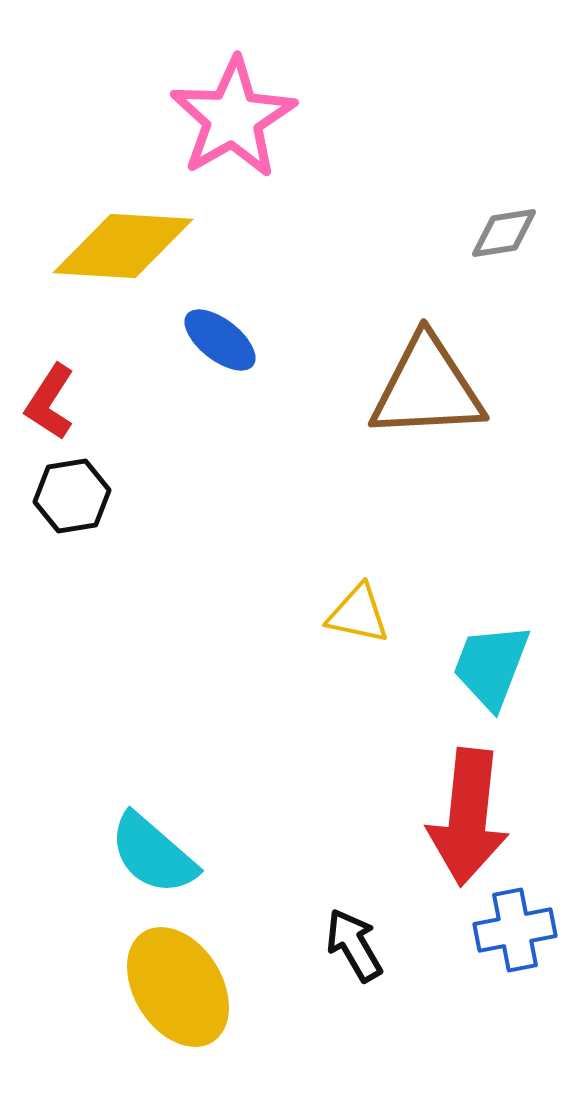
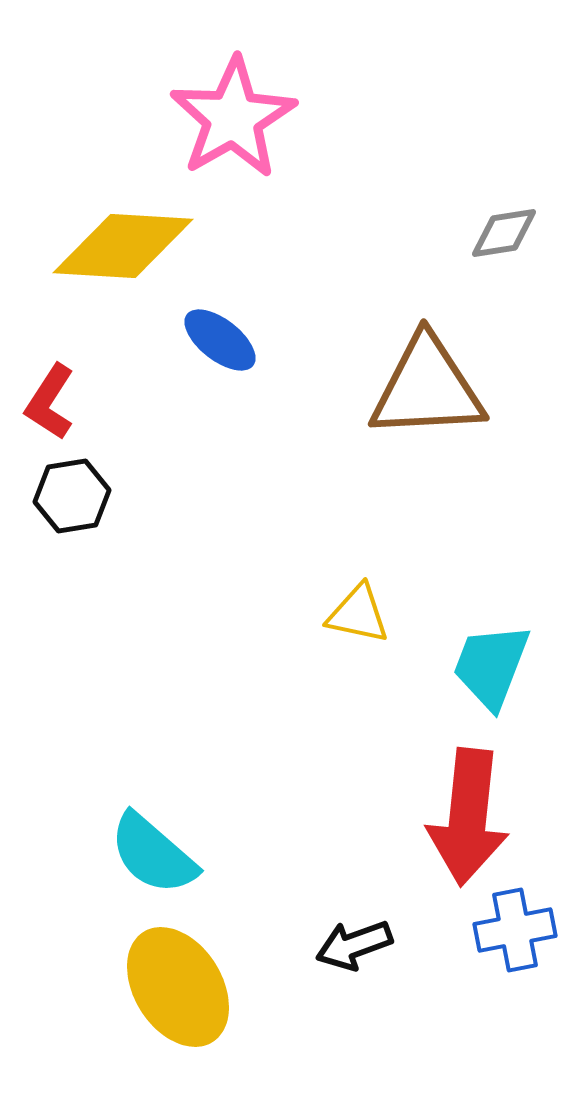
black arrow: rotated 80 degrees counterclockwise
